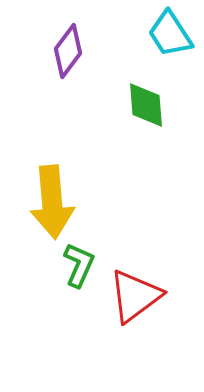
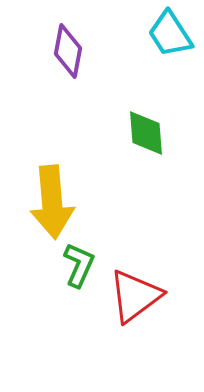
purple diamond: rotated 26 degrees counterclockwise
green diamond: moved 28 px down
